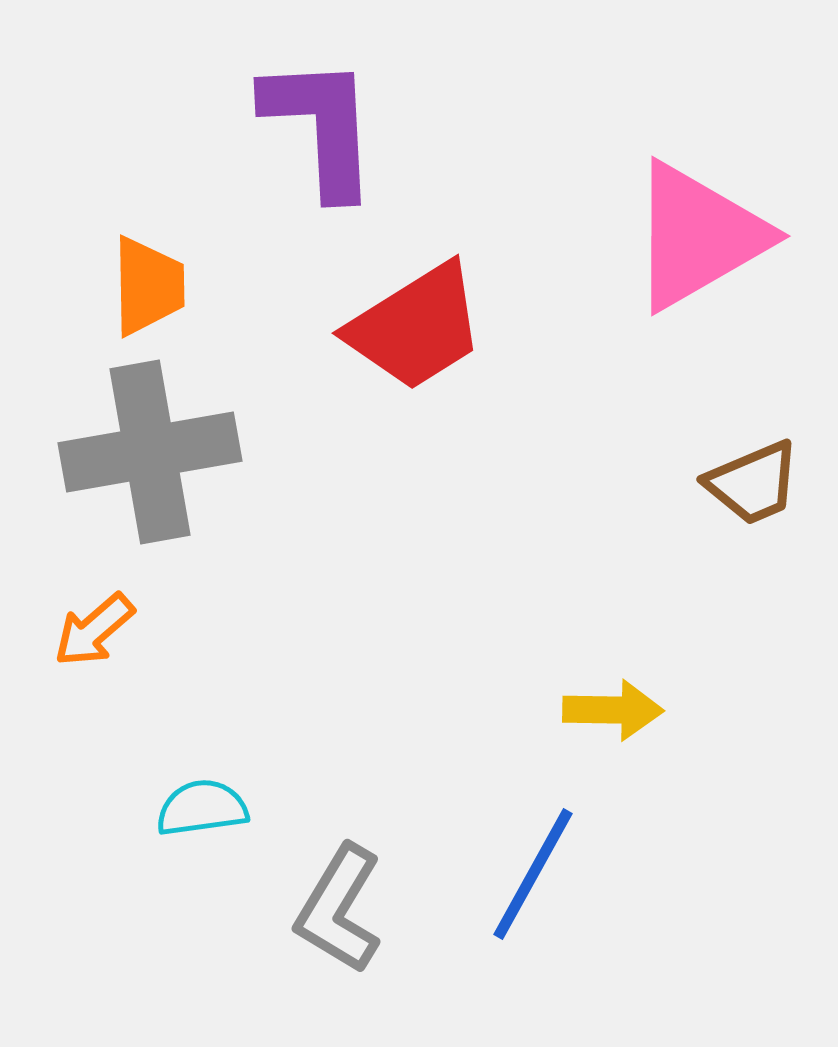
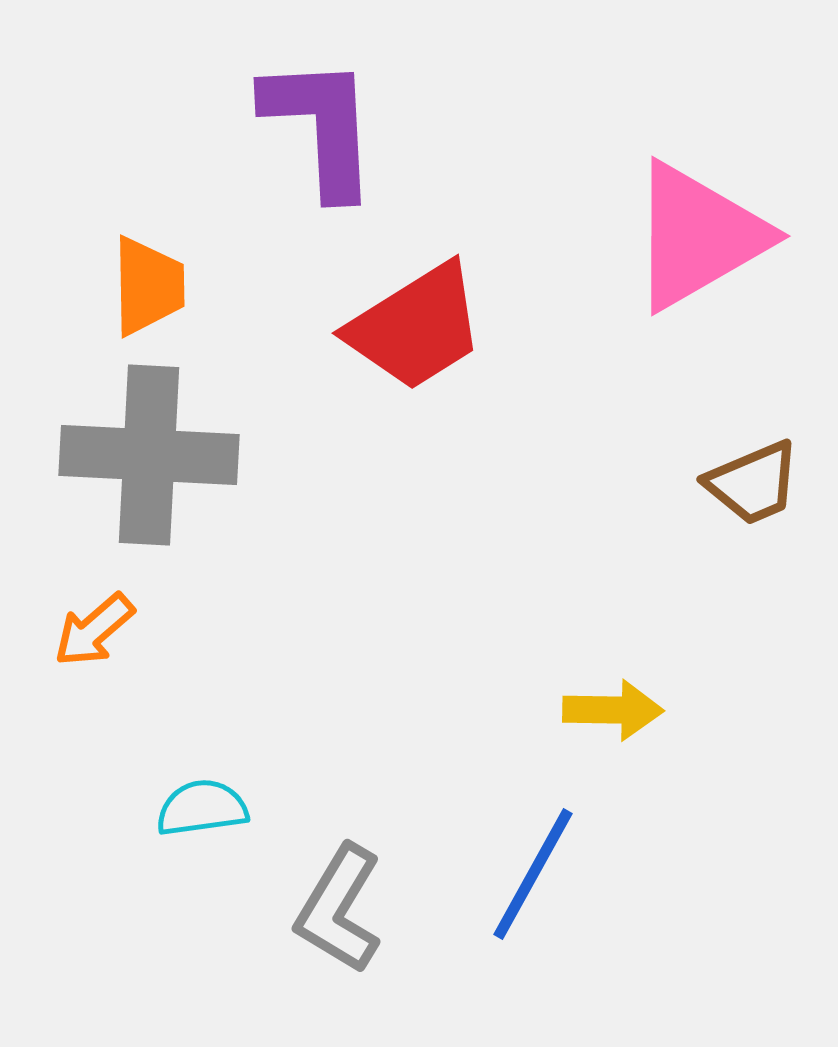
gray cross: moved 1 px left, 3 px down; rotated 13 degrees clockwise
